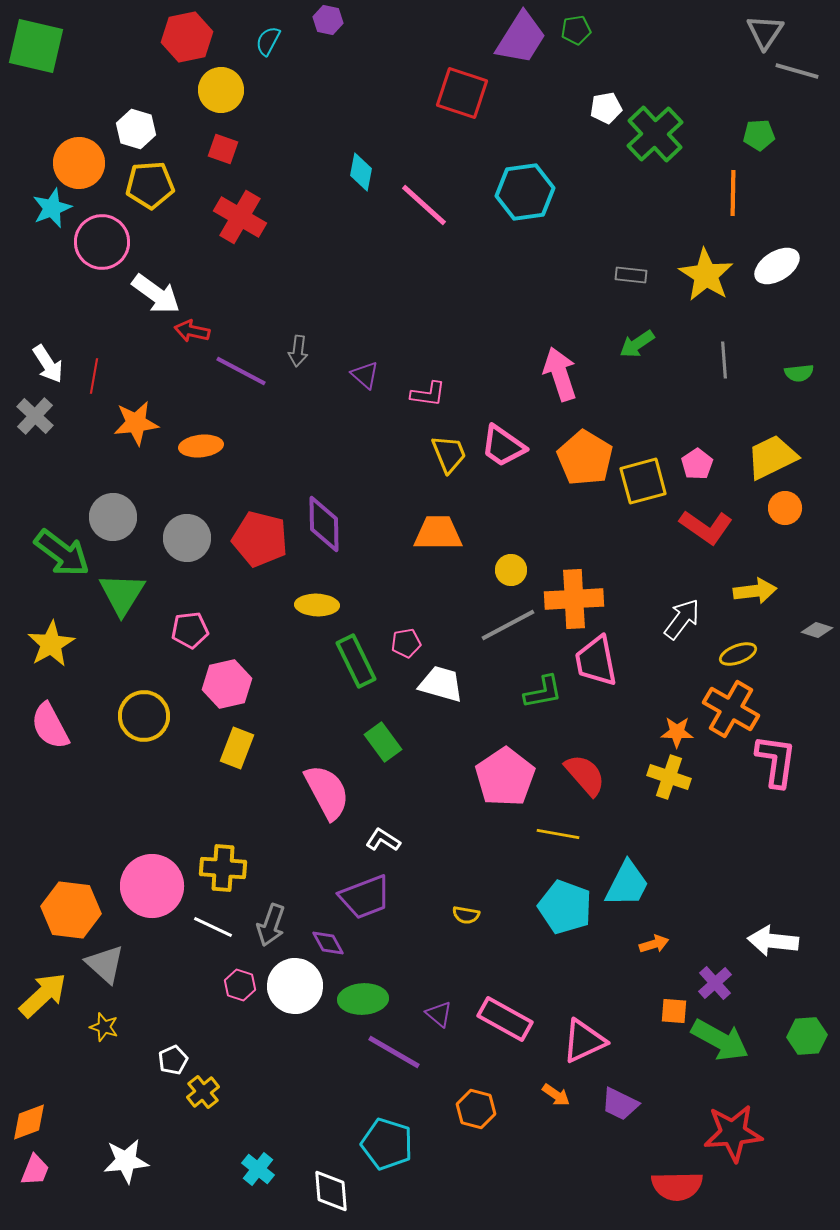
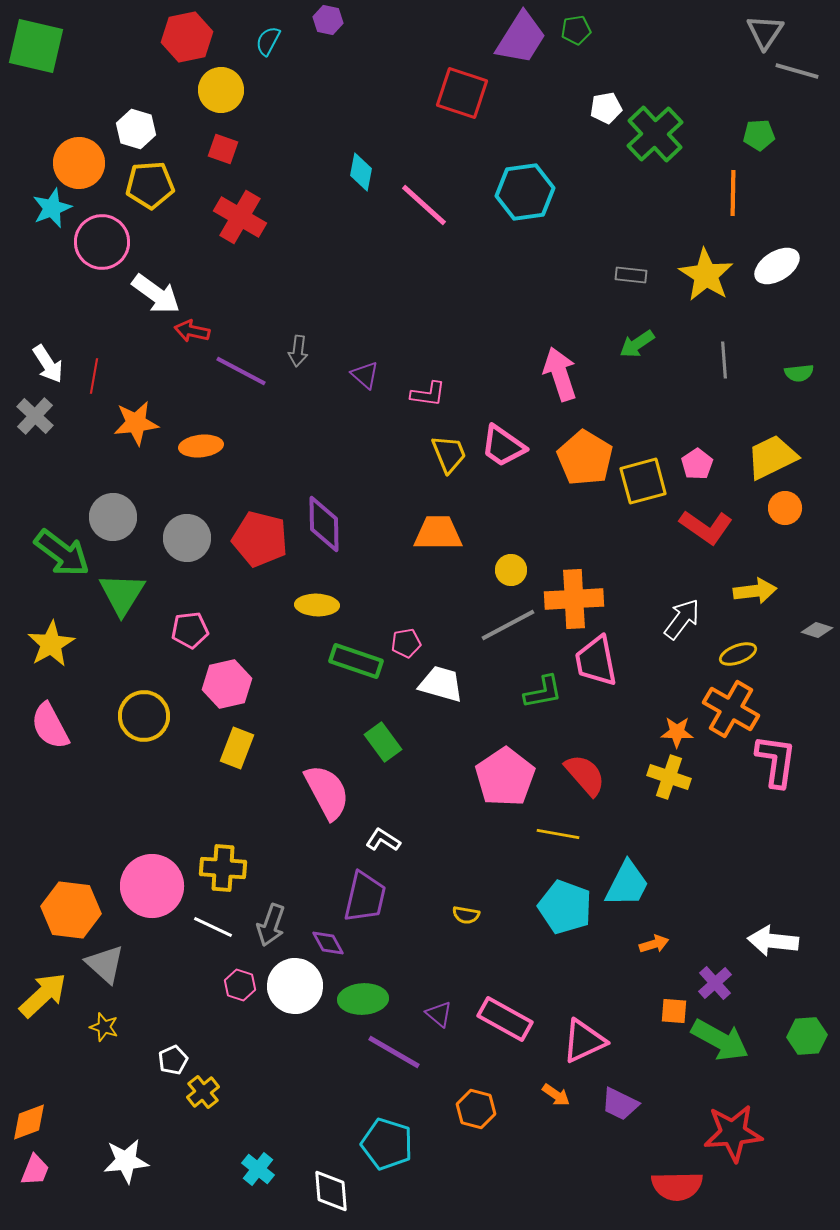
green rectangle at (356, 661): rotated 45 degrees counterclockwise
purple trapezoid at (365, 897): rotated 56 degrees counterclockwise
